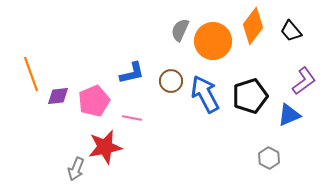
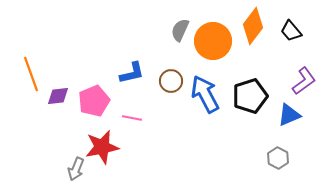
red star: moved 3 px left
gray hexagon: moved 9 px right
